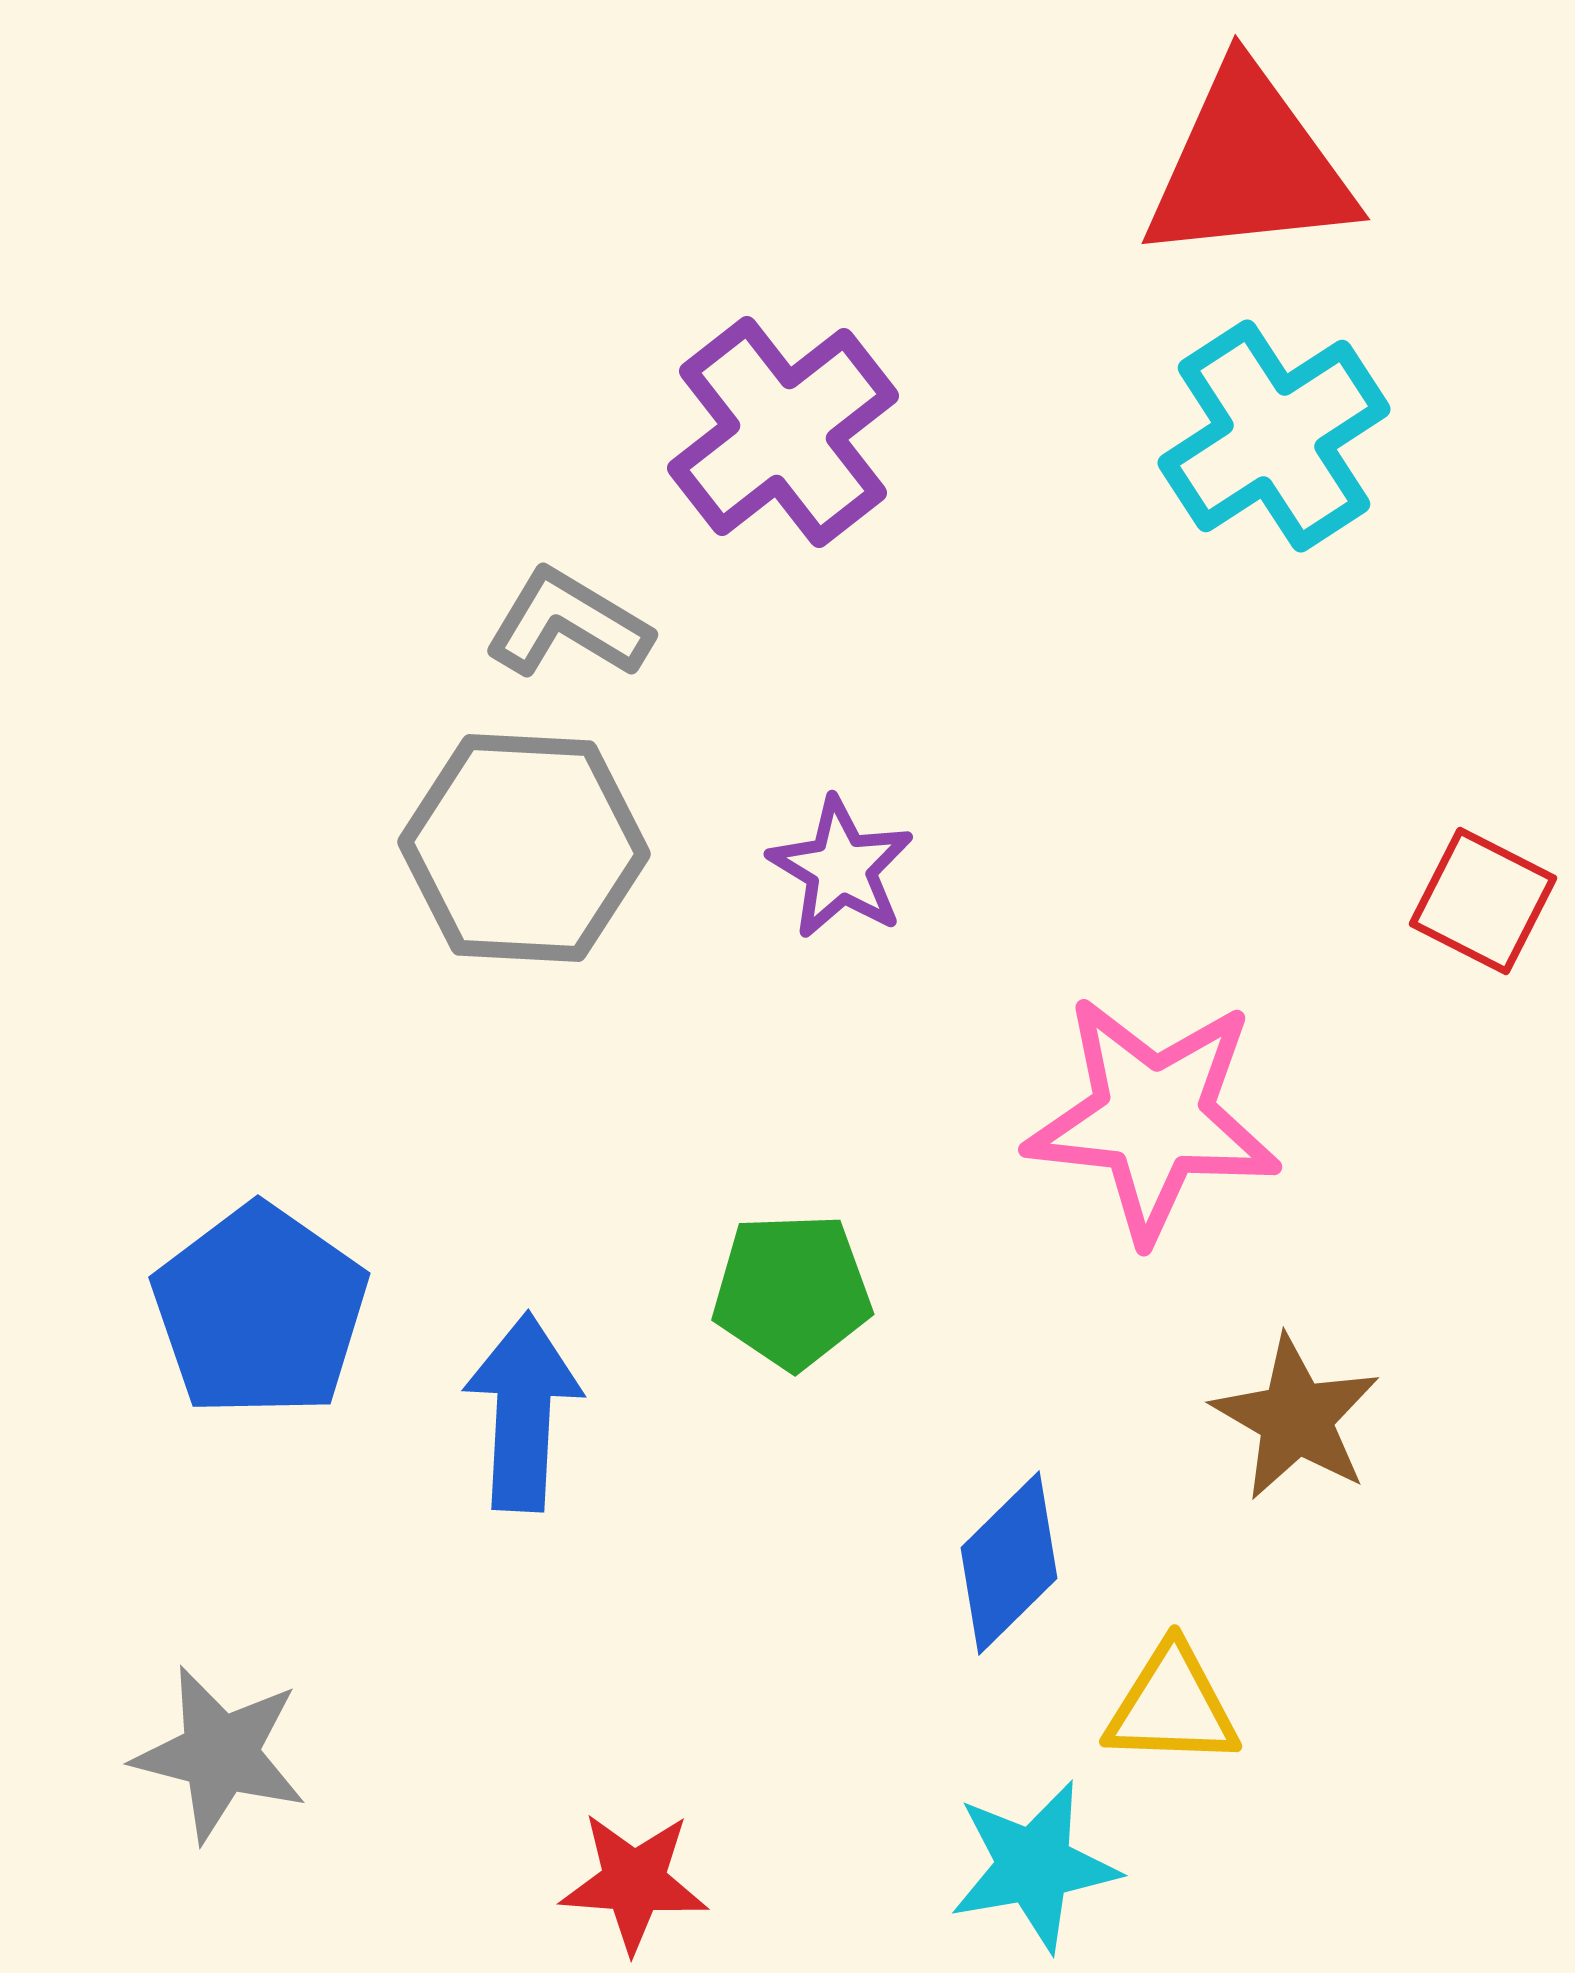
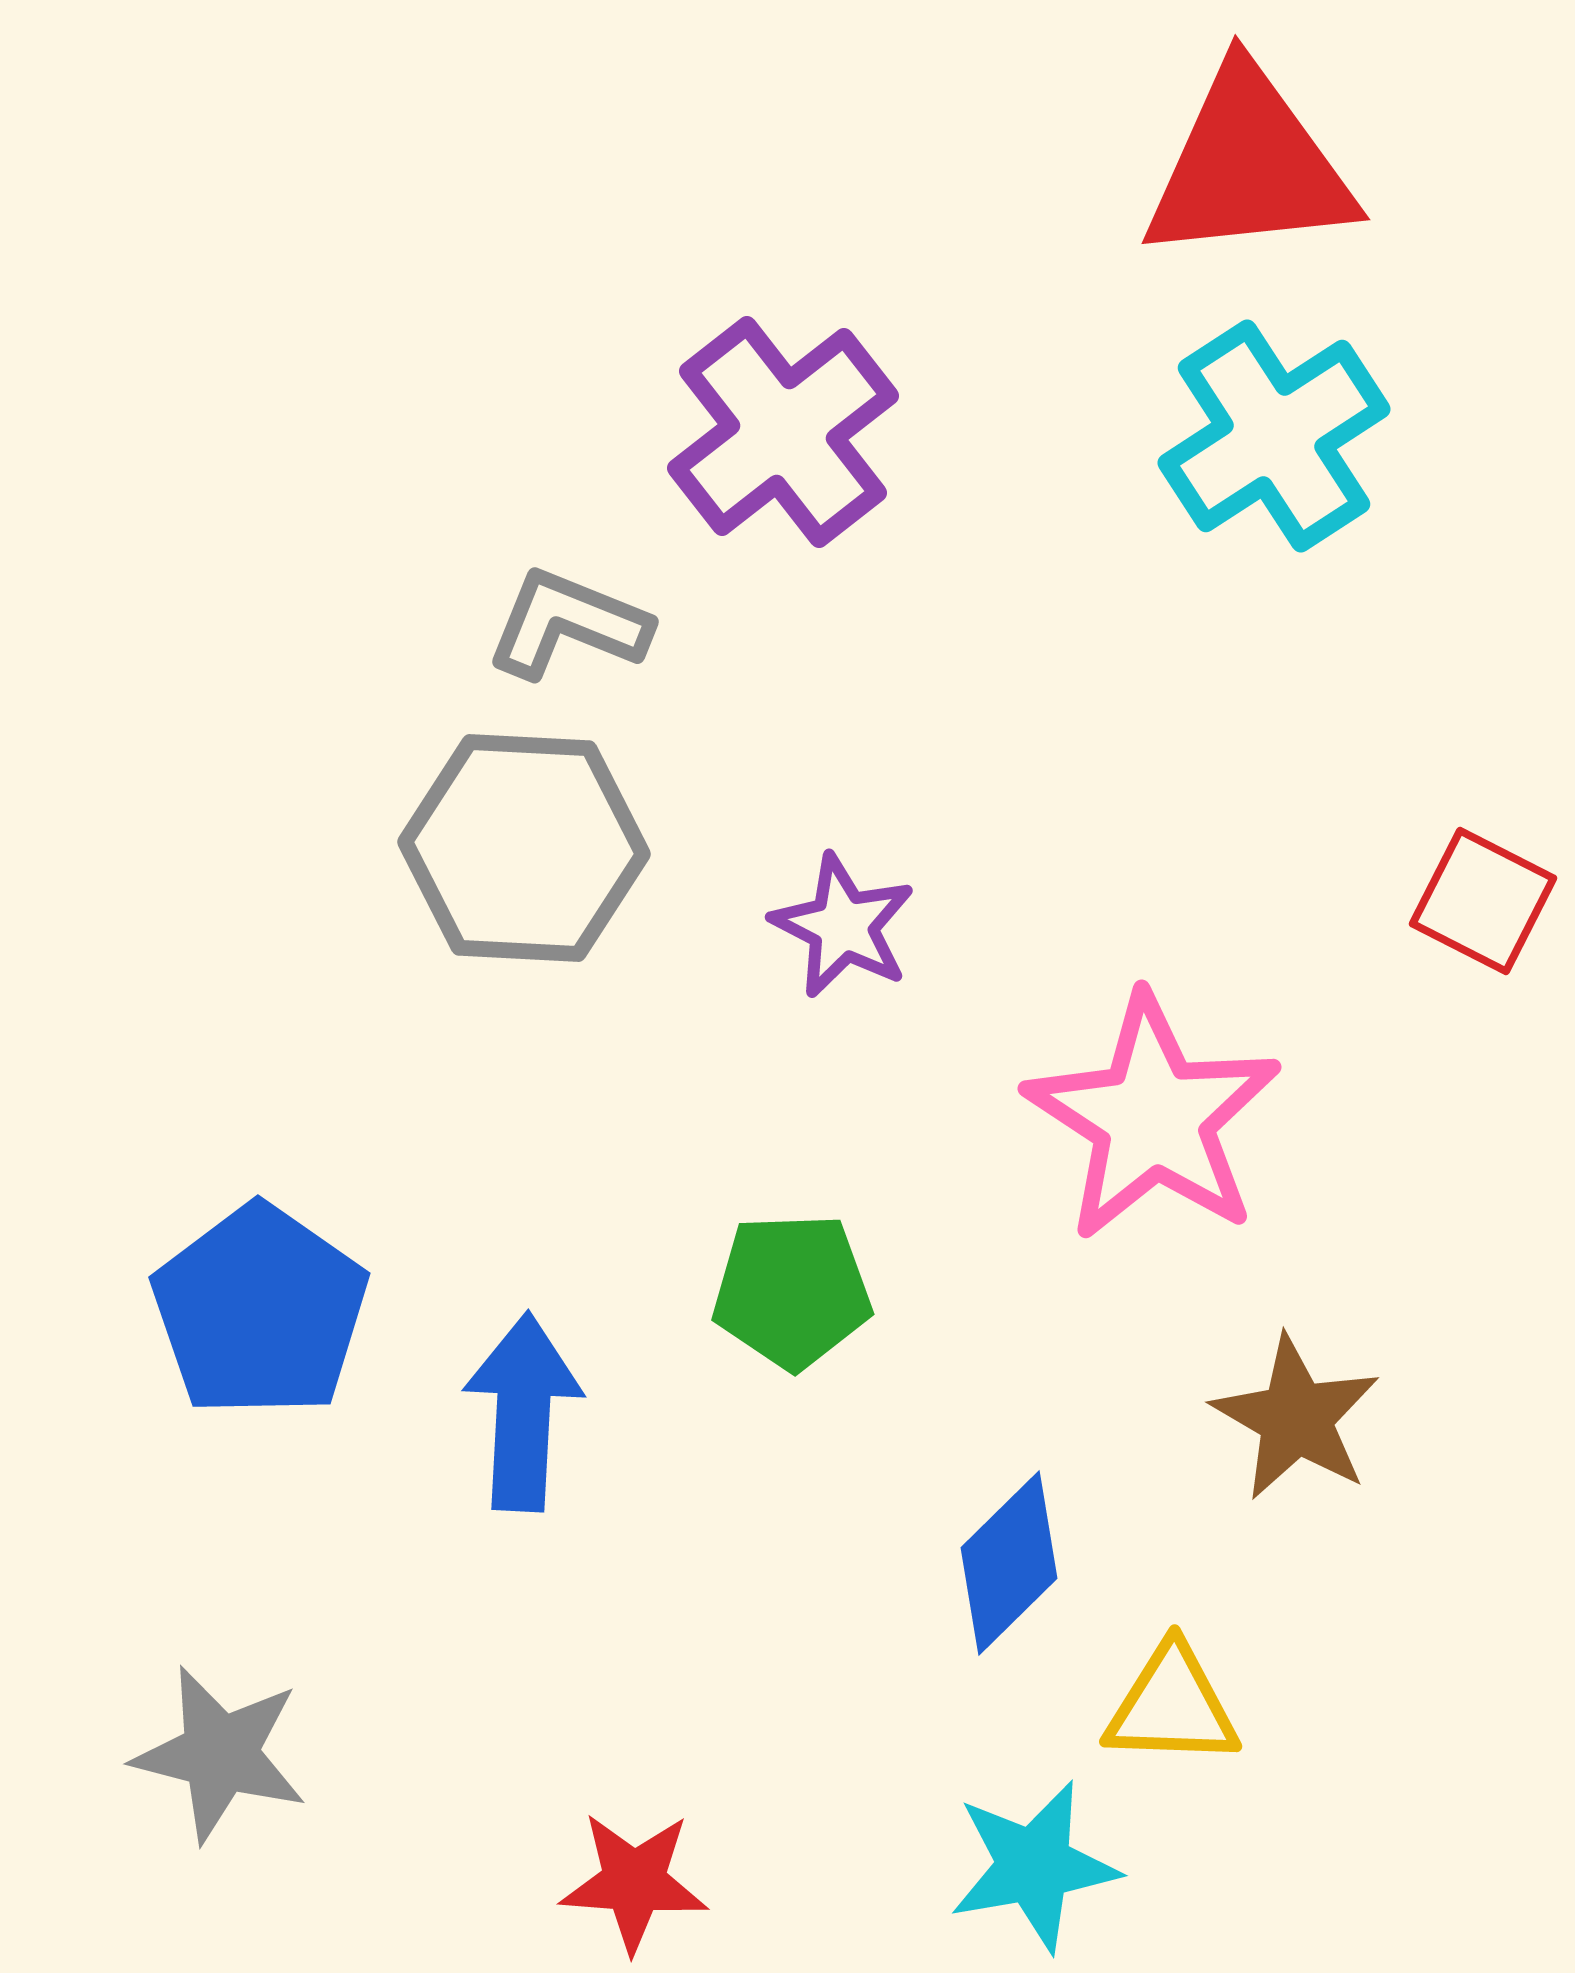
gray L-shape: rotated 9 degrees counterclockwise
purple star: moved 2 px right, 58 px down; rotated 4 degrees counterclockwise
pink star: rotated 27 degrees clockwise
